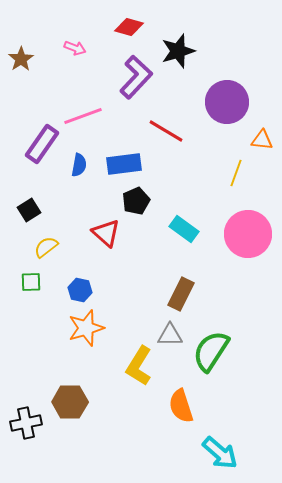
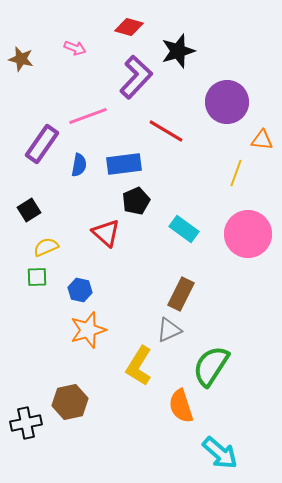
brown star: rotated 25 degrees counterclockwise
pink line: moved 5 px right
yellow semicircle: rotated 15 degrees clockwise
green square: moved 6 px right, 5 px up
orange star: moved 2 px right, 2 px down
gray triangle: moved 1 px left, 5 px up; rotated 24 degrees counterclockwise
green semicircle: moved 15 px down
brown hexagon: rotated 12 degrees counterclockwise
